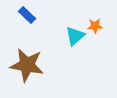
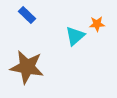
orange star: moved 2 px right, 2 px up
brown star: moved 2 px down
